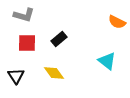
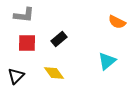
gray L-shape: rotated 10 degrees counterclockwise
cyan triangle: rotated 42 degrees clockwise
black triangle: rotated 18 degrees clockwise
